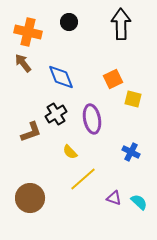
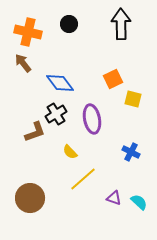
black circle: moved 2 px down
blue diamond: moved 1 px left, 6 px down; rotated 16 degrees counterclockwise
brown L-shape: moved 4 px right
